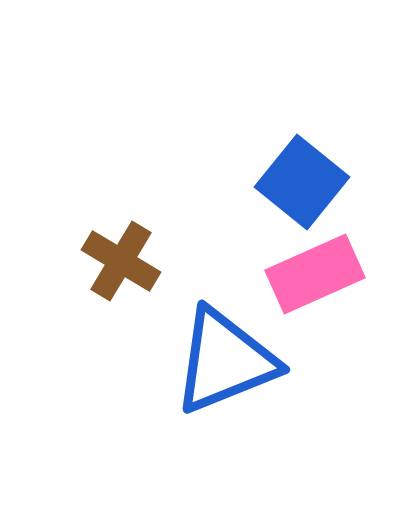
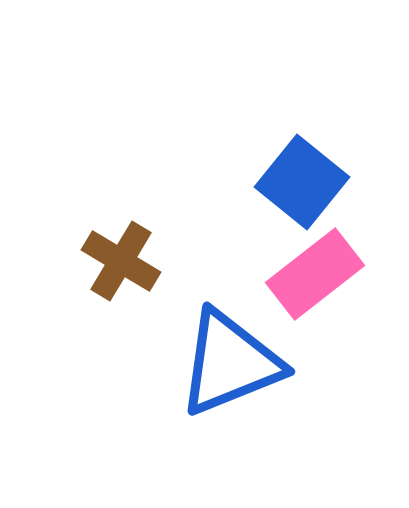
pink rectangle: rotated 14 degrees counterclockwise
blue triangle: moved 5 px right, 2 px down
